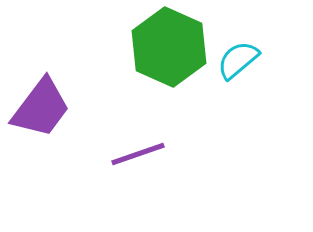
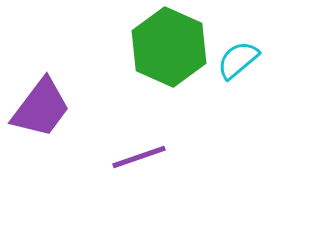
purple line: moved 1 px right, 3 px down
